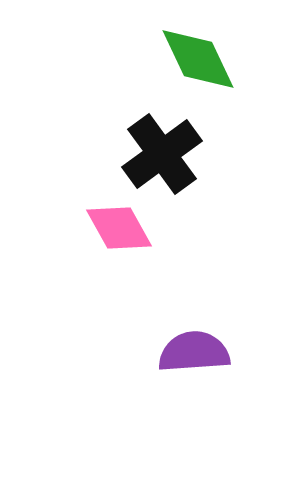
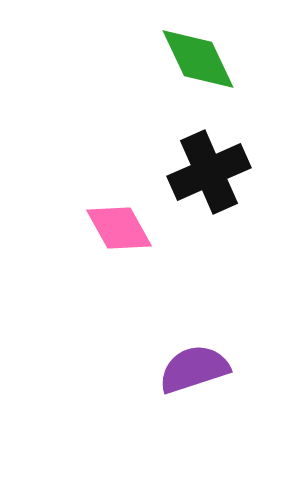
black cross: moved 47 px right, 18 px down; rotated 12 degrees clockwise
purple semicircle: moved 17 px down; rotated 14 degrees counterclockwise
